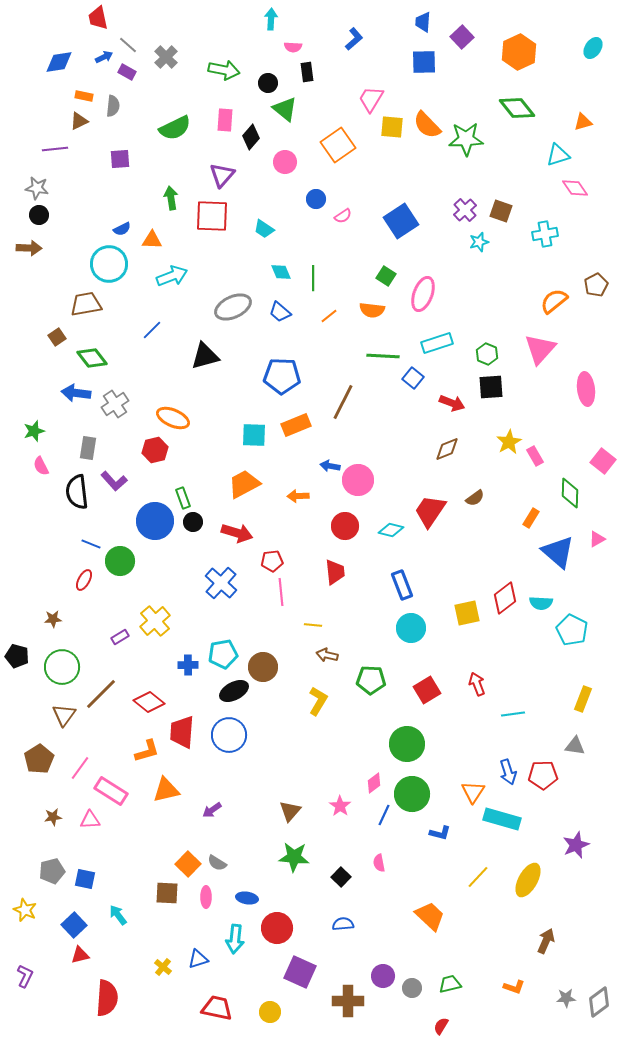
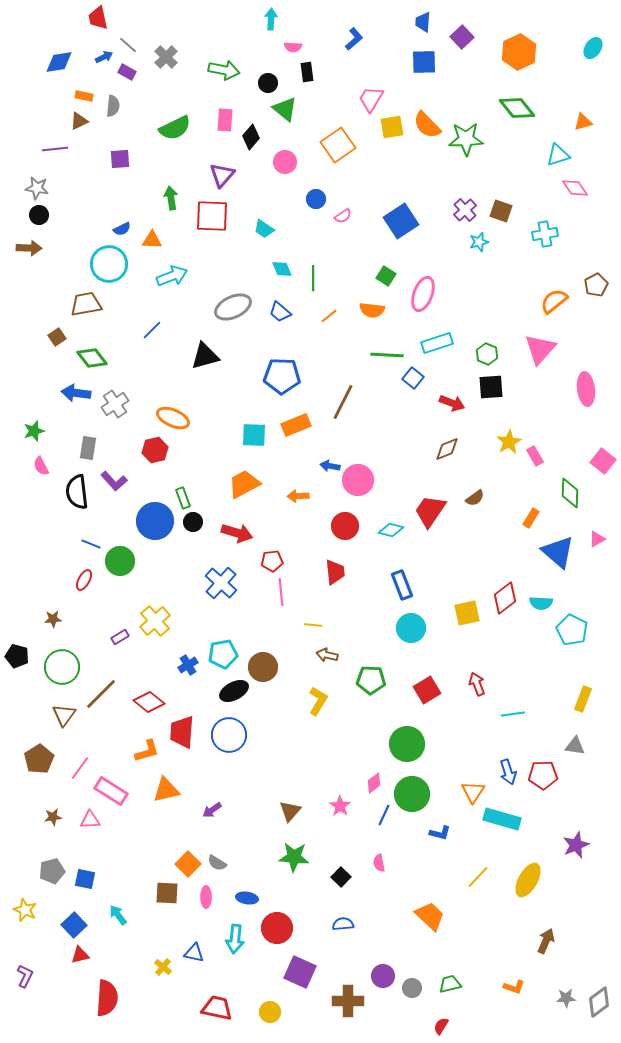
yellow square at (392, 127): rotated 15 degrees counterclockwise
cyan diamond at (281, 272): moved 1 px right, 3 px up
green line at (383, 356): moved 4 px right, 1 px up
blue cross at (188, 665): rotated 30 degrees counterclockwise
blue triangle at (198, 959): moved 4 px left, 6 px up; rotated 30 degrees clockwise
